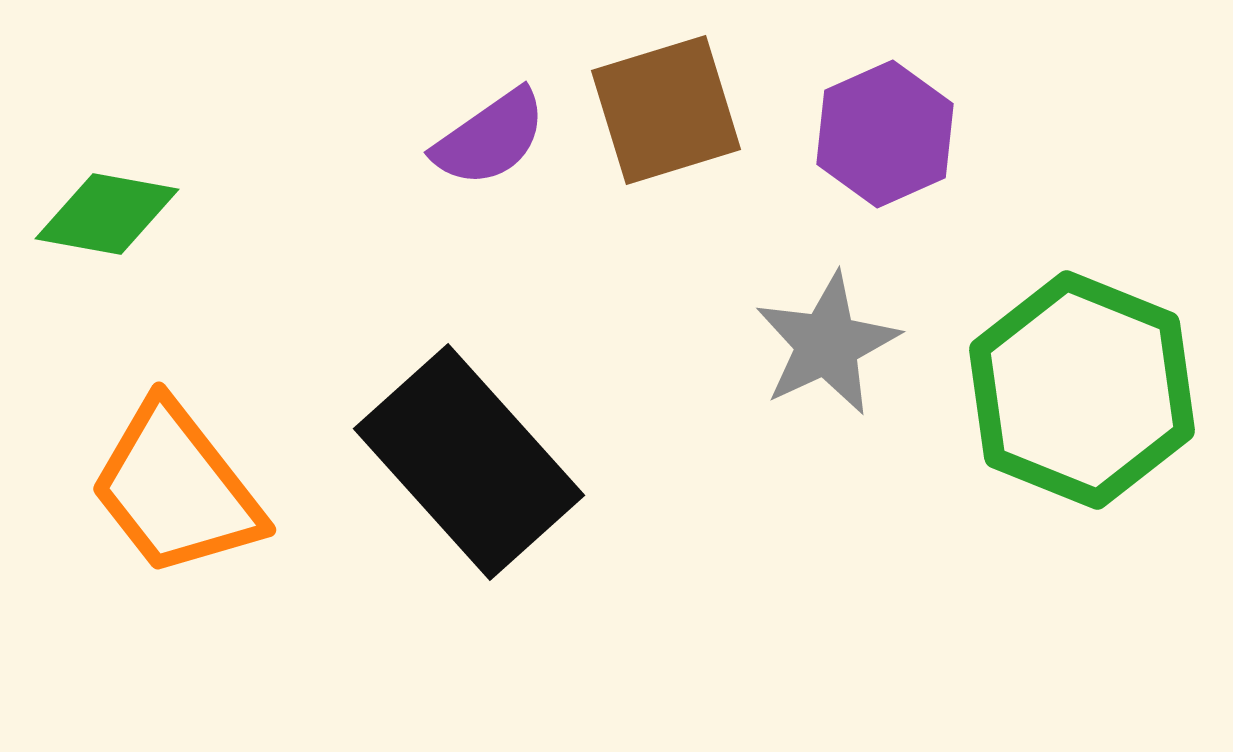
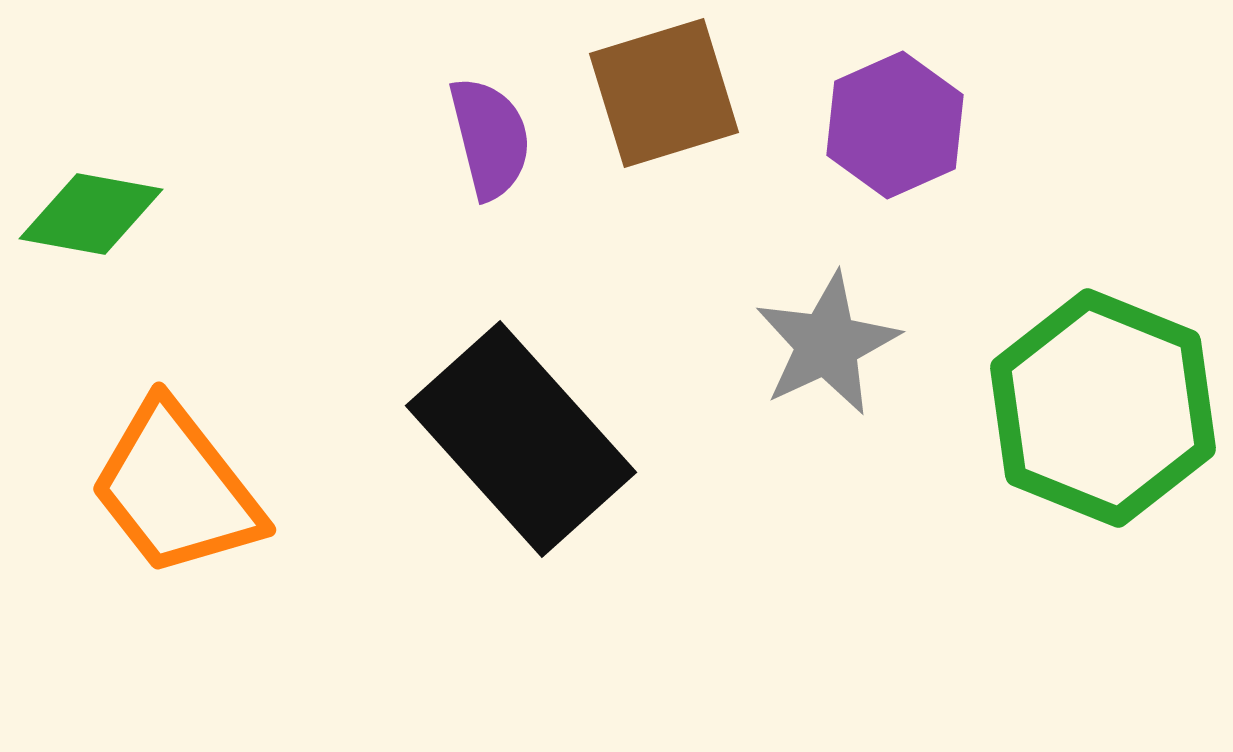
brown square: moved 2 px left, 17 px up
purple hexagon: moved 10 px right, 9 px up
purple semicircle: rotated 69 degrees counterclockwise
green diamond: moved 16 px left
green hexagon: moved 21 px right, 18 px down
black rectangle: moved 52 px right, 23 px up
